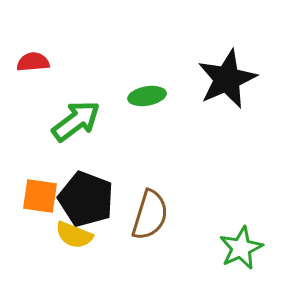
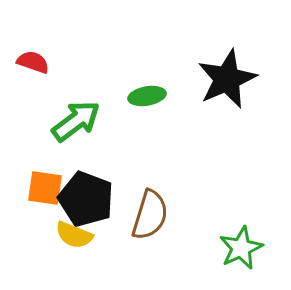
red semicircle: rotated 24 degrees clockwise
orange square: moved 5 px right, 8 px up
